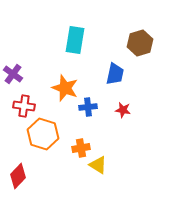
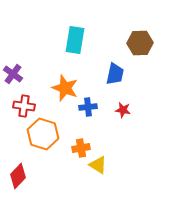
brown hexagon: rotated 15 degrees clockwise
